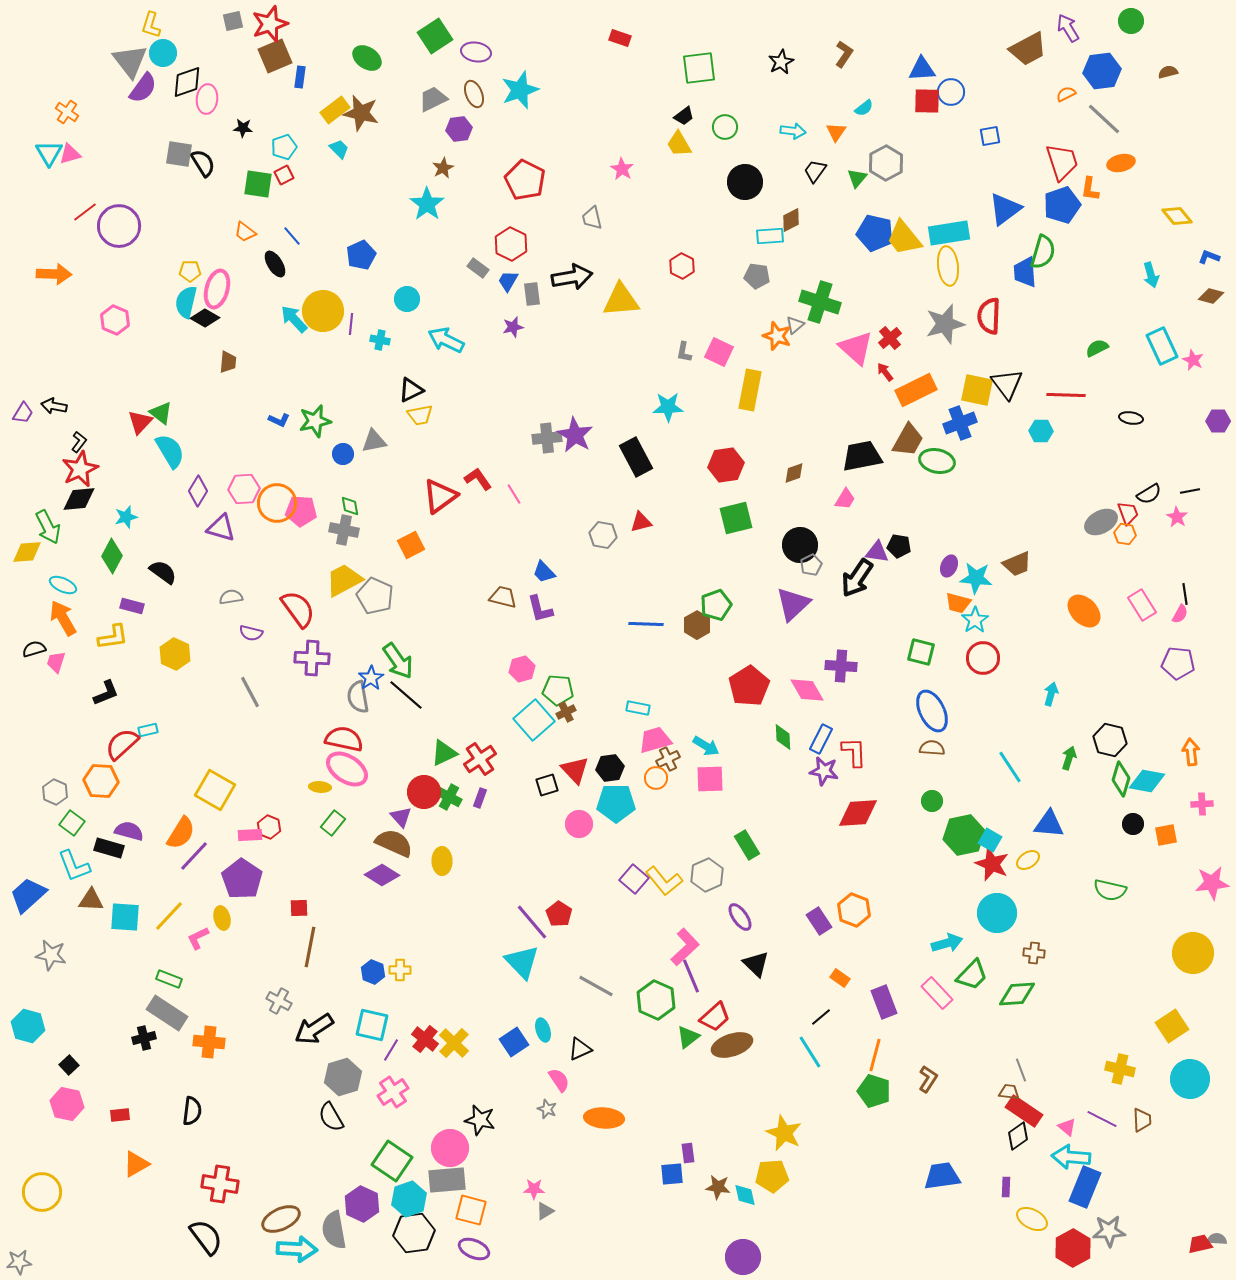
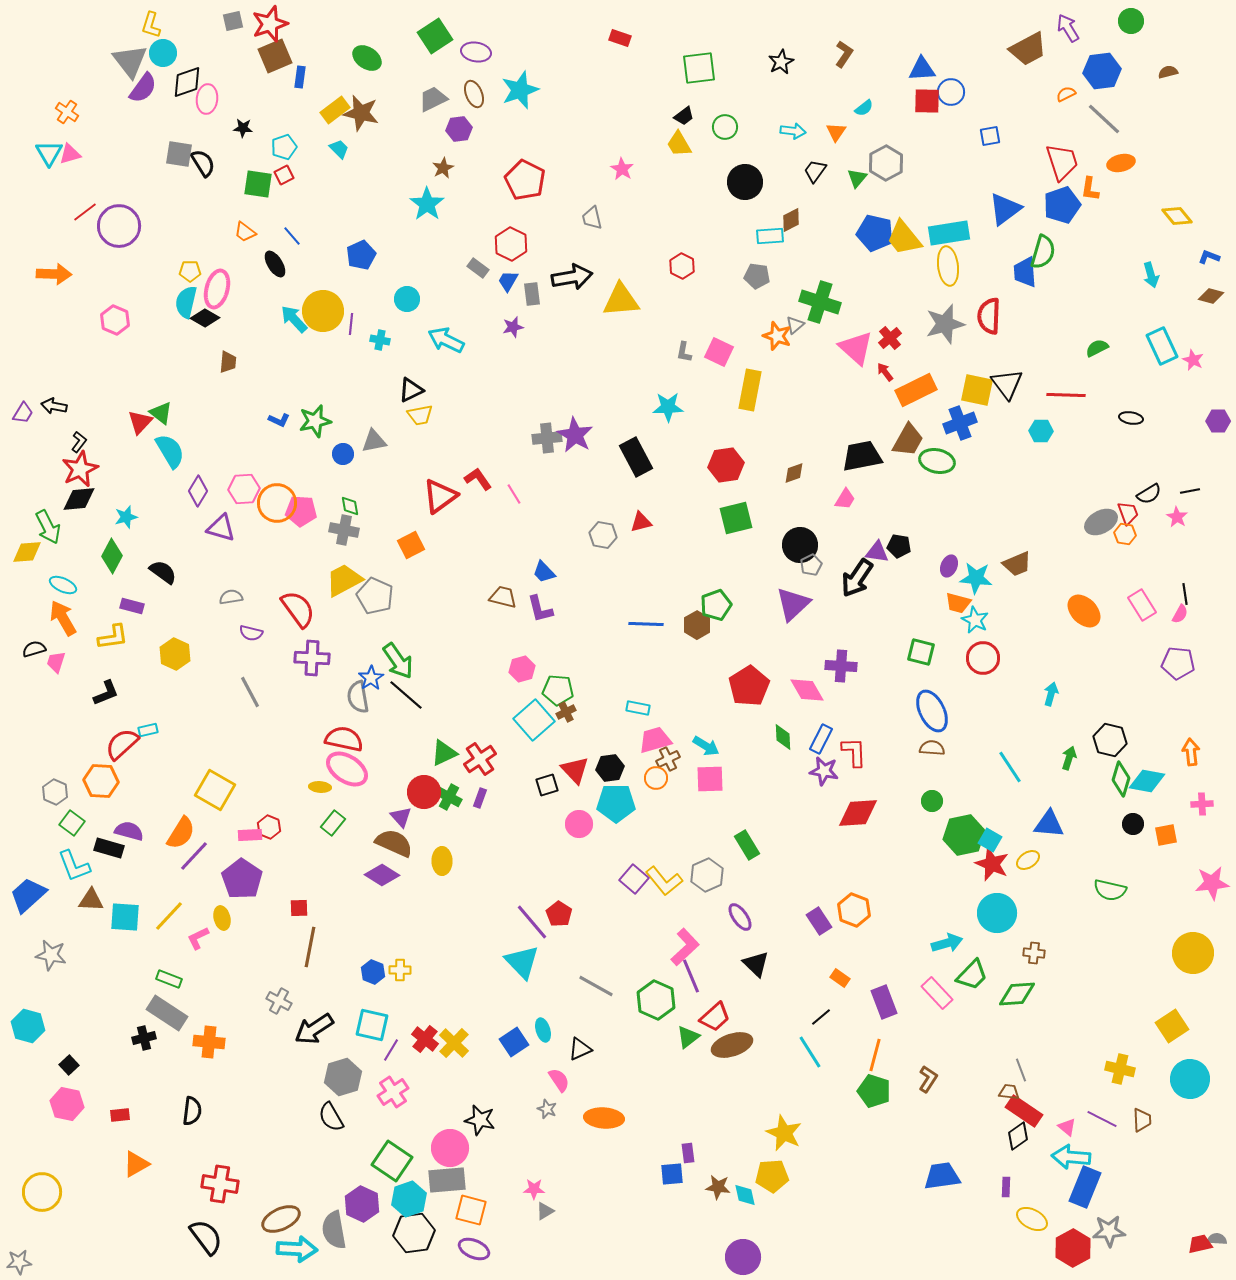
cyan star at (975, 620): rotated 12 degrees counterclockwise
